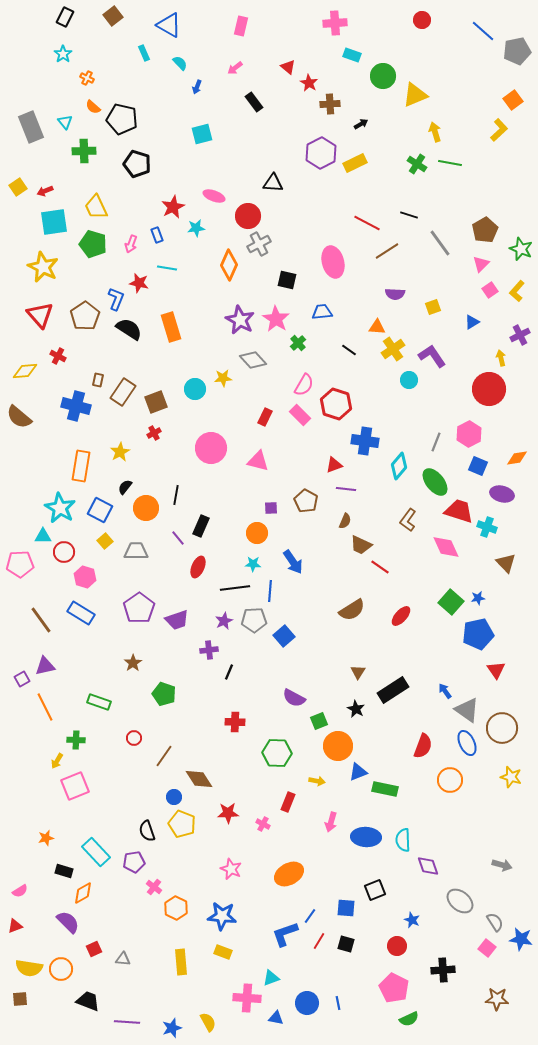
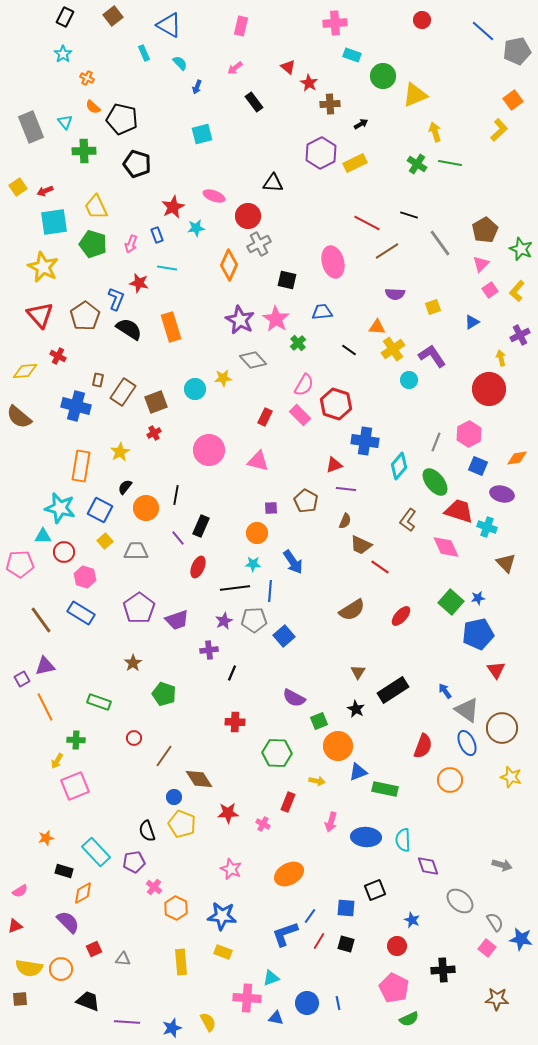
pink circle at (211, 448): moved 2 px left, 2 px down
cyan star at (60, 508): rotated 16 degrees counterclockwise
black line at (229, 672): moved 3 px right, 1 px down
